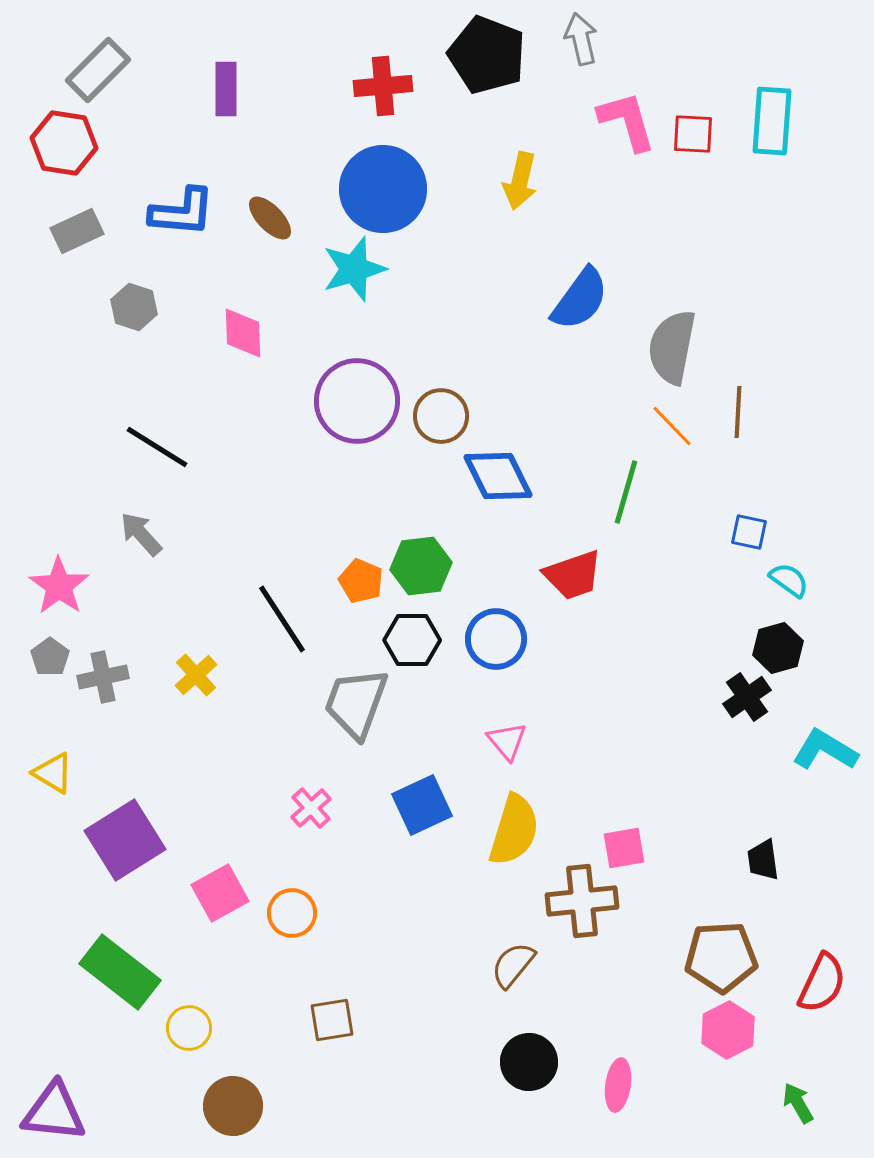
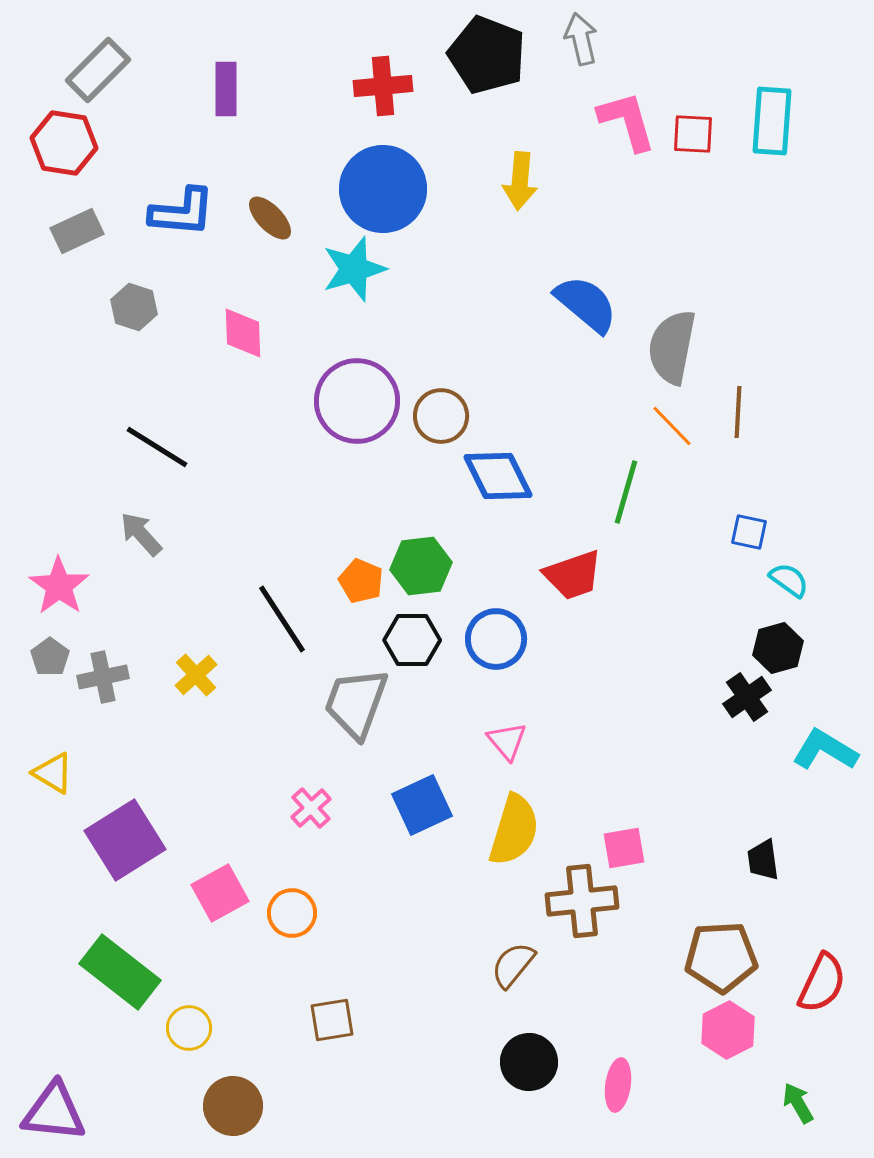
yellow arrow at (520, 181): rotated 8 degrees counterclockwise
blue semicircle at (580, 299): moved 6 px right, 5 px down; rotated 86 degrees counterclockwise
